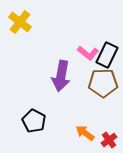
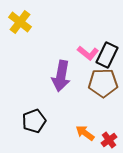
black pentagon: rotated 25 degrees clockwise
